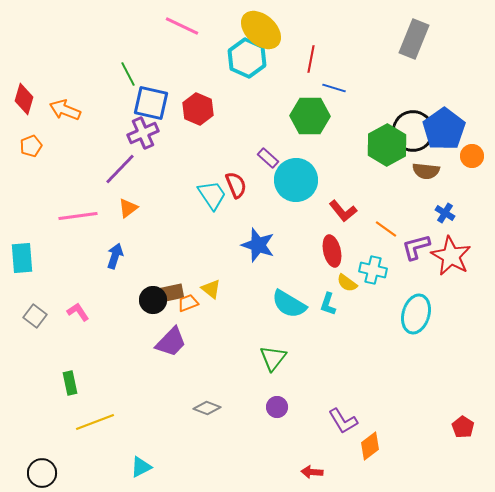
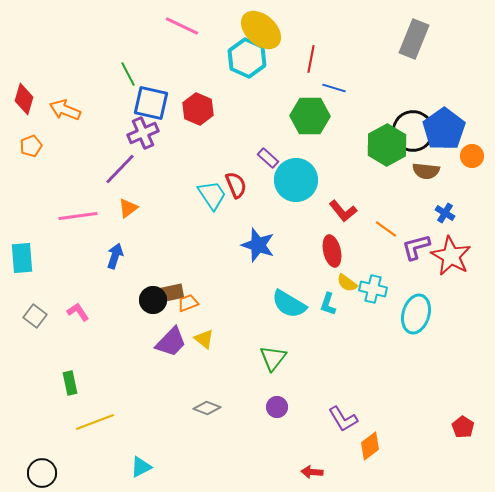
cyan cross at (373, 270): moved 19 px down
yellow triangle at (211, 289): moved 7 px left, 50 px down
purple L-shape at (343, 421): moved 2 px up
